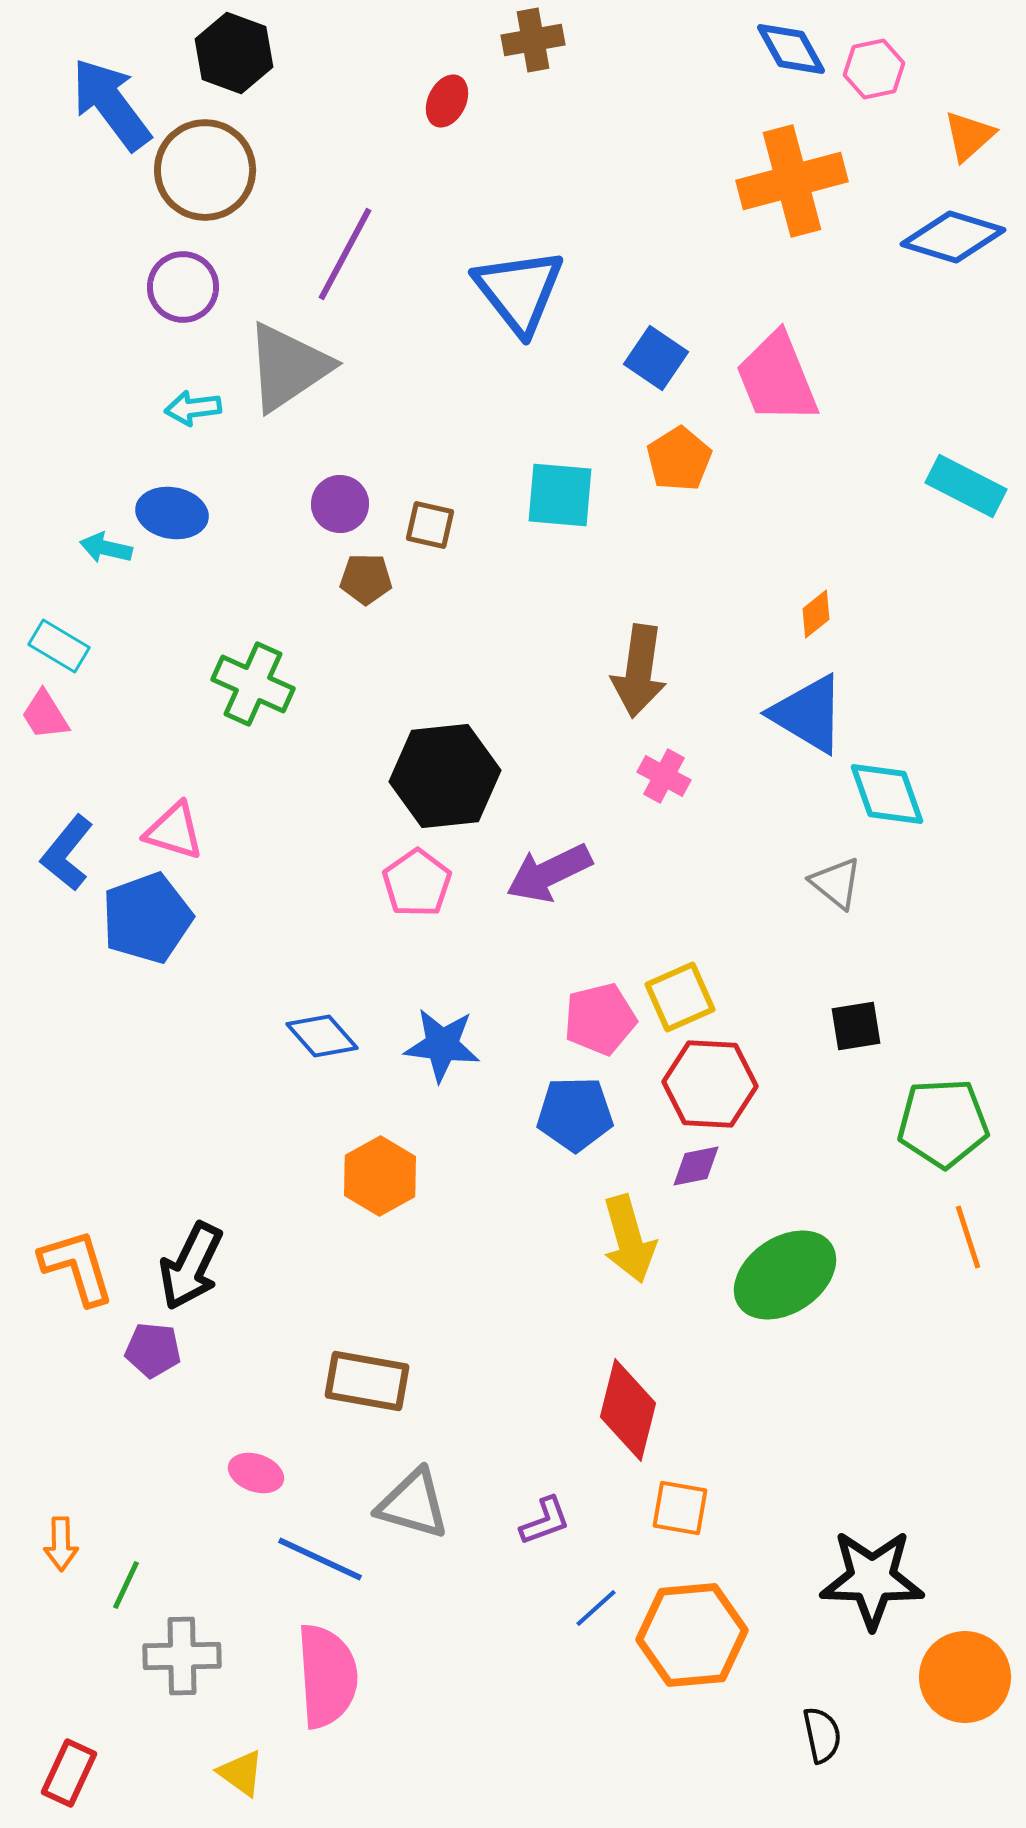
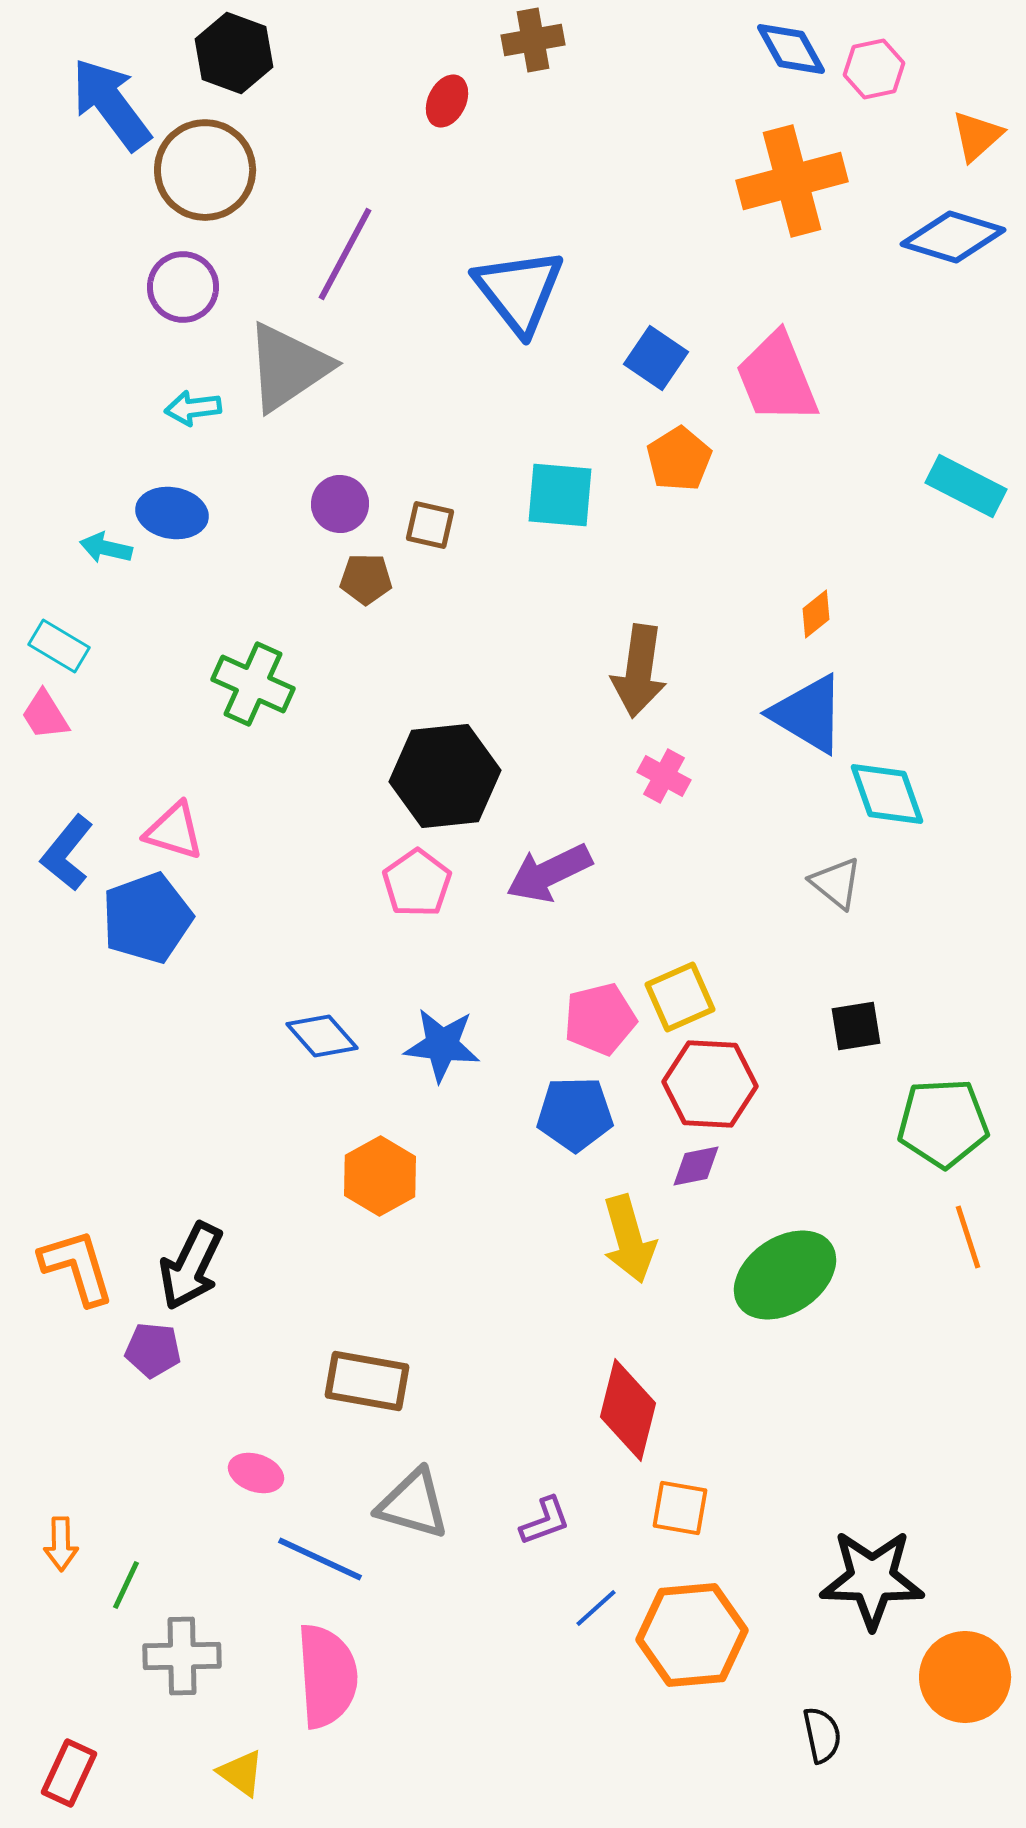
orange triangle at (969, 136): moved 8 px right
